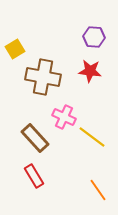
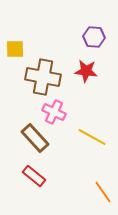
yellow square: rotated 30 degrees clockwise
red star: moved 4 px left
pink cross: moved 10 px left, 5 px up
yellow line: rotated 8 degrees counterclockwise
red rectangle: rotated 20 degrees counterclockwise
orange line: moved 5 px right, 2 px down
